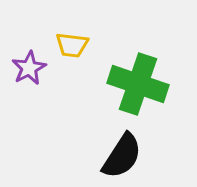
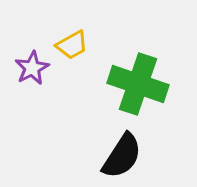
yellow trapezoid: rotated 36 degrees counterclockwise
purple star: moved 3 px right
